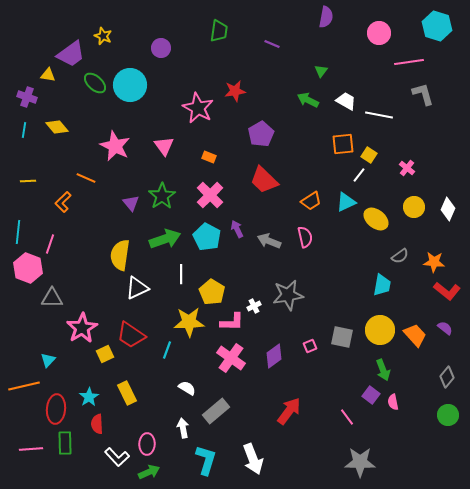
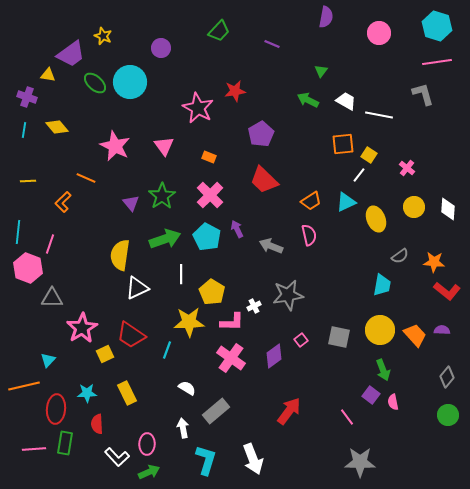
green trapezoid at (219, 31): rotated 35 degrees clockwise
pink line at (409, 62): moved 28 px right
cyan circle at (130, 85): moved 3 px up
white diamond at (448, 209): rotated 20 degrees counterclockwise
yellow ellipse at (376, 219): rotated 30 degrees clockwise
pink semicircle at (305, 237): moved 4 px right, 2 px up
gray arrow at (269, 241): moved 2 px right, 5 px down
purple semicircle at (445, 328): moved 3 px left, 2 px down; rotated 35 degrees counterclockwise
gray square at (342, 337): moved 3 px left
pink square at (310, 346): moved 9 px left, 6 px up; rotated 16 degrees counterclockwise
cyan star at (89, 397): moved 2 px left, 4 px up; rotated 30 degrees clockwise
green rectangle at (65, 443): rotated 10 degrees clockwise
pink line at (31, 449): moved 3 px right
